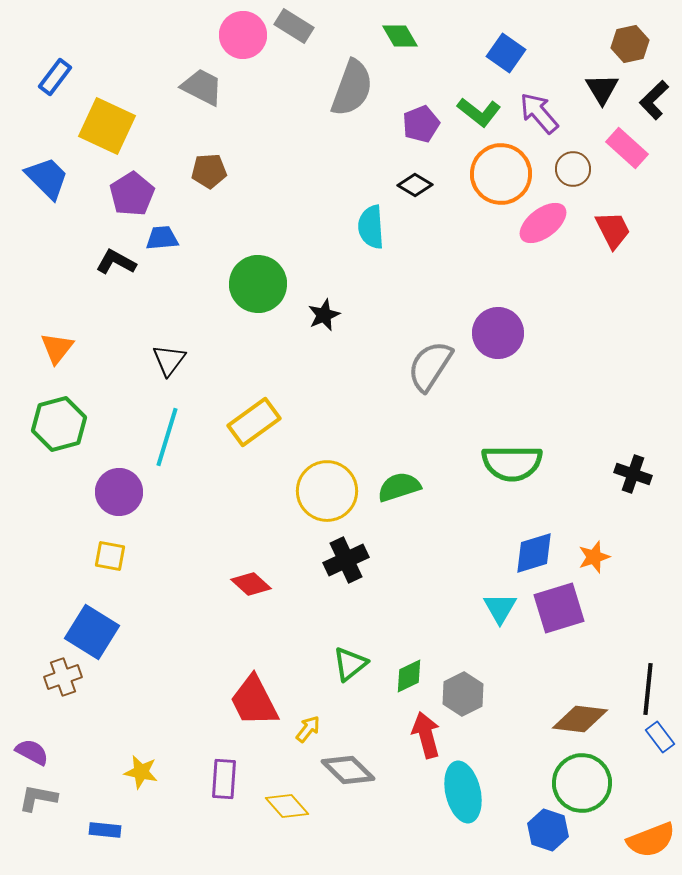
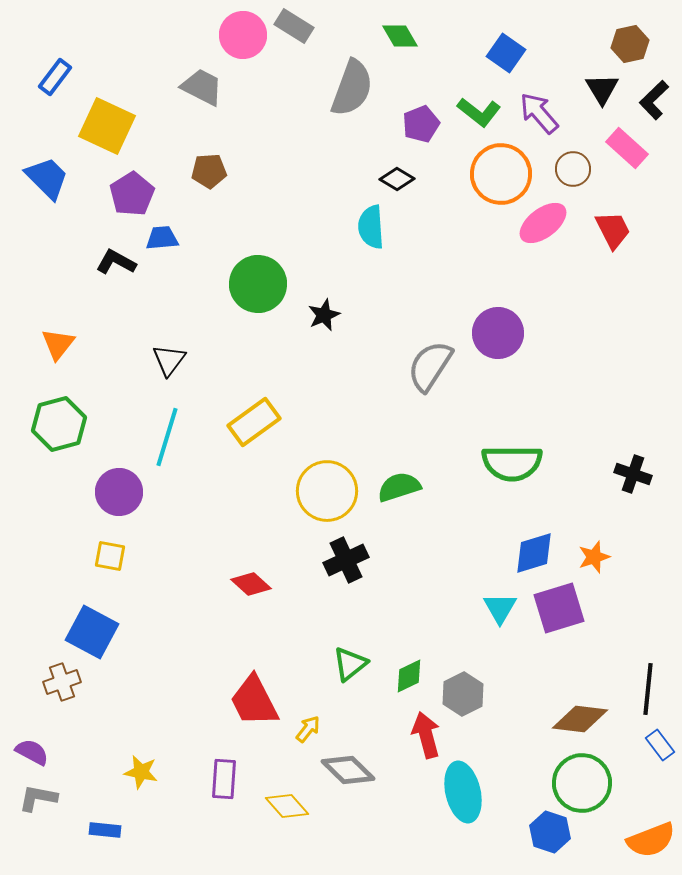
black diamond at (415, 185): moved 18 px left, 6 px up
orange triangle at (57, 348): moved 1 px right, 4 px up
blue square at (92, 632): rotated 4 degrees counterclockwise
brown cross at (63, 677): moved 1 px left, 5 px down
blue rectangle at (660, 737): moved 8 px down
blue hexagon at (548, 830): moved 2 px right, 2 px down
